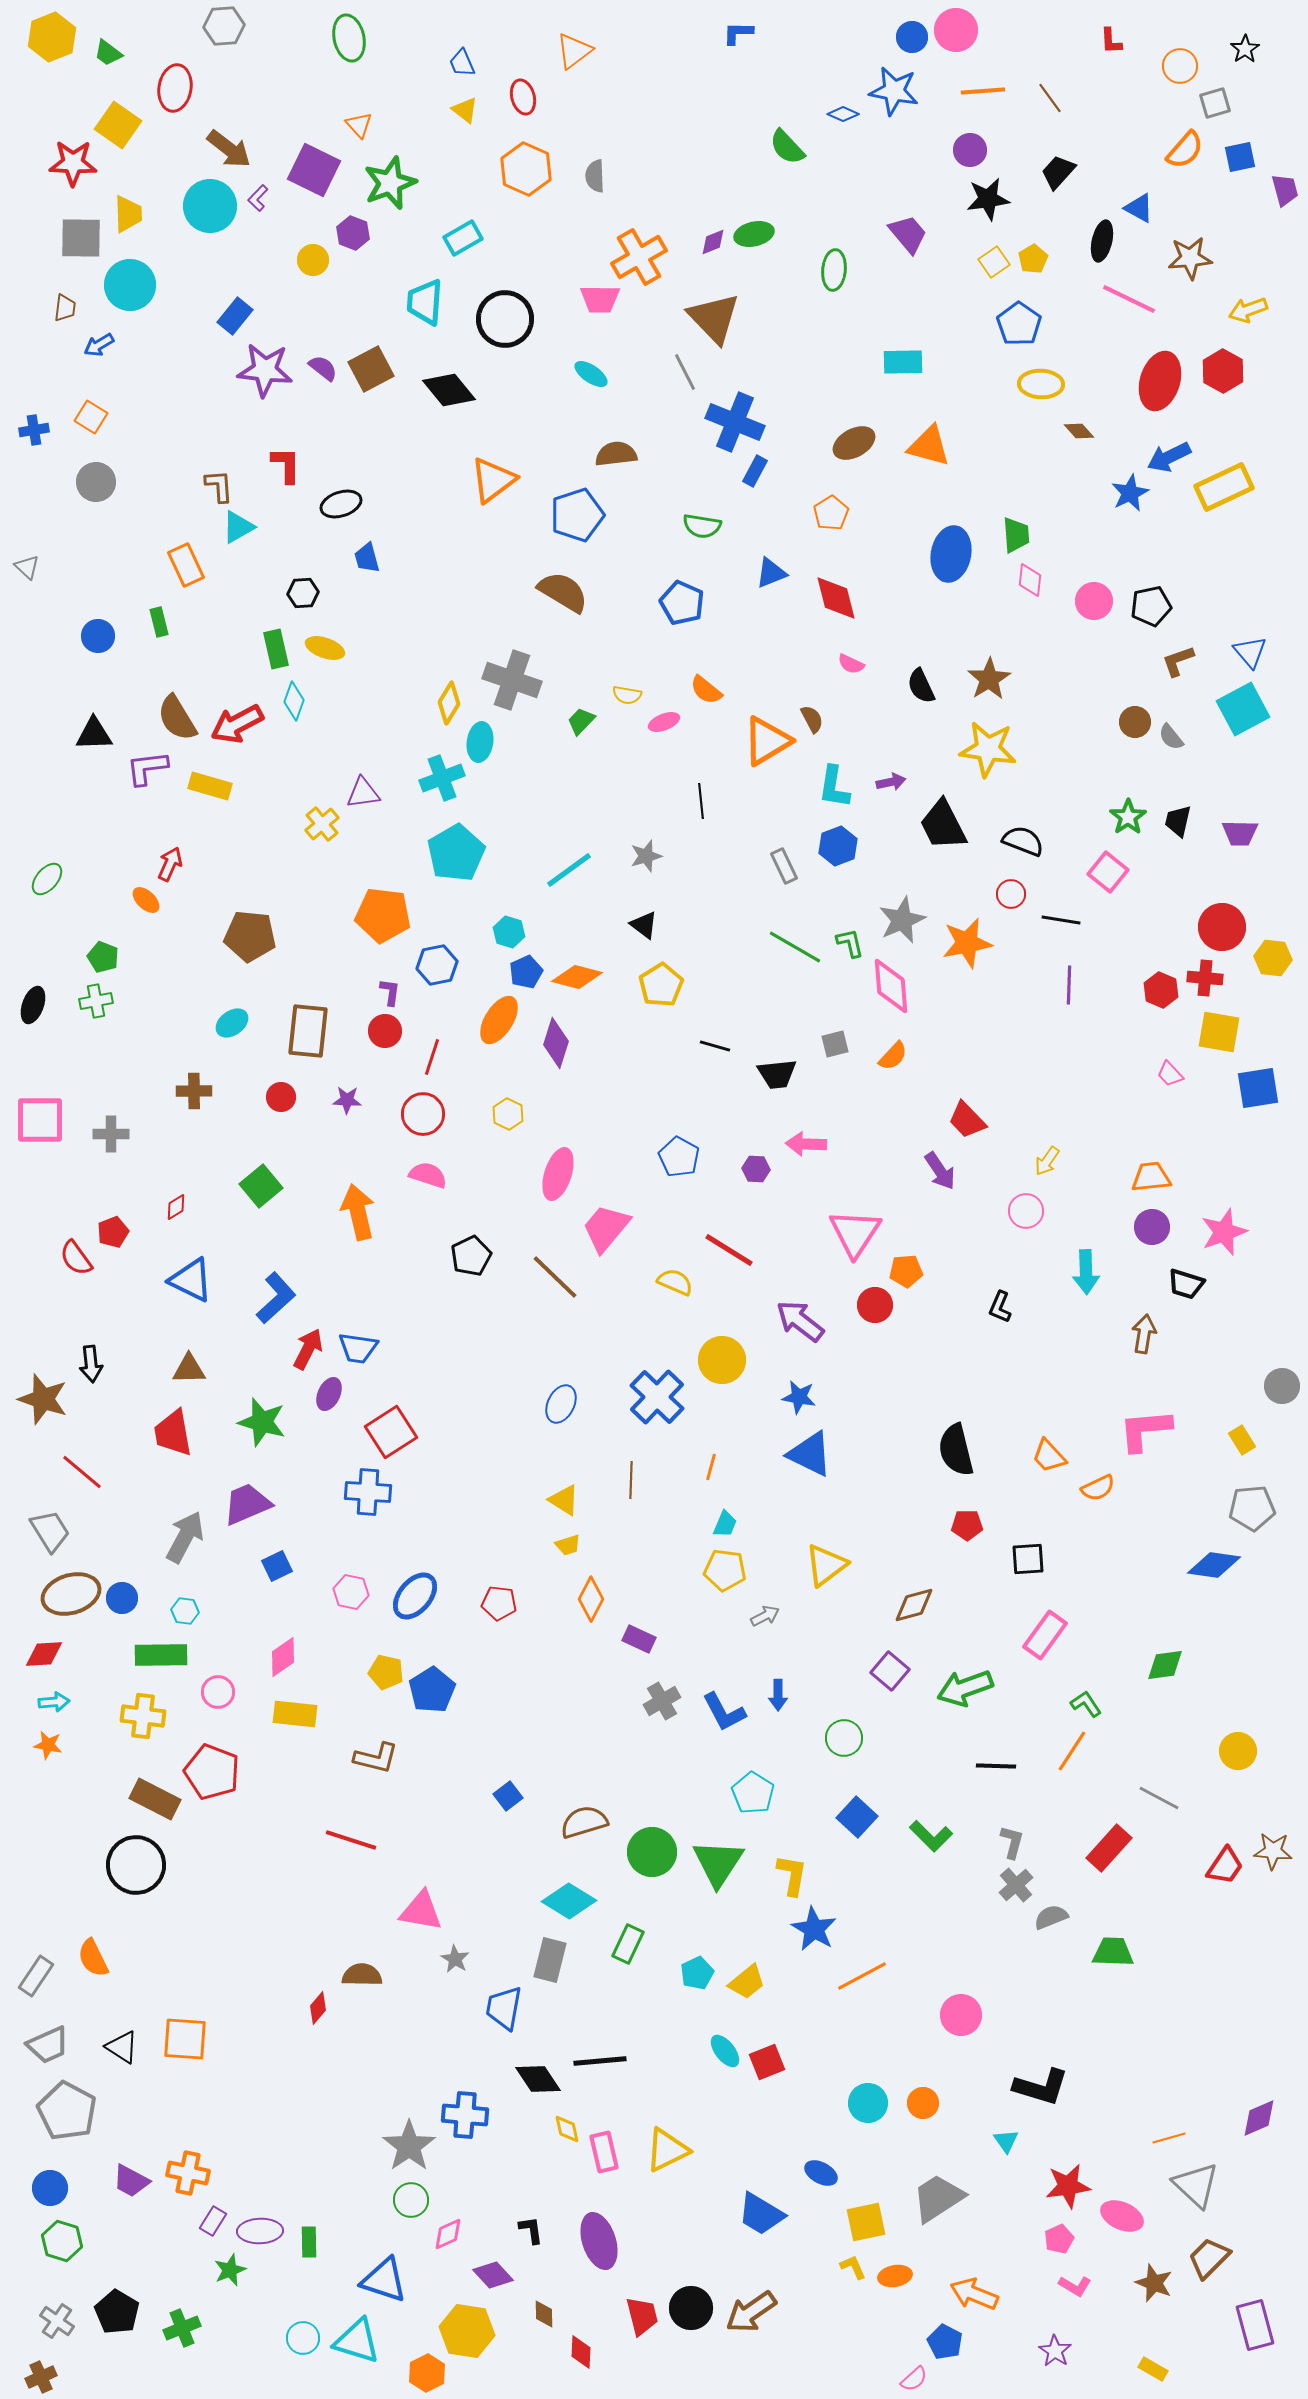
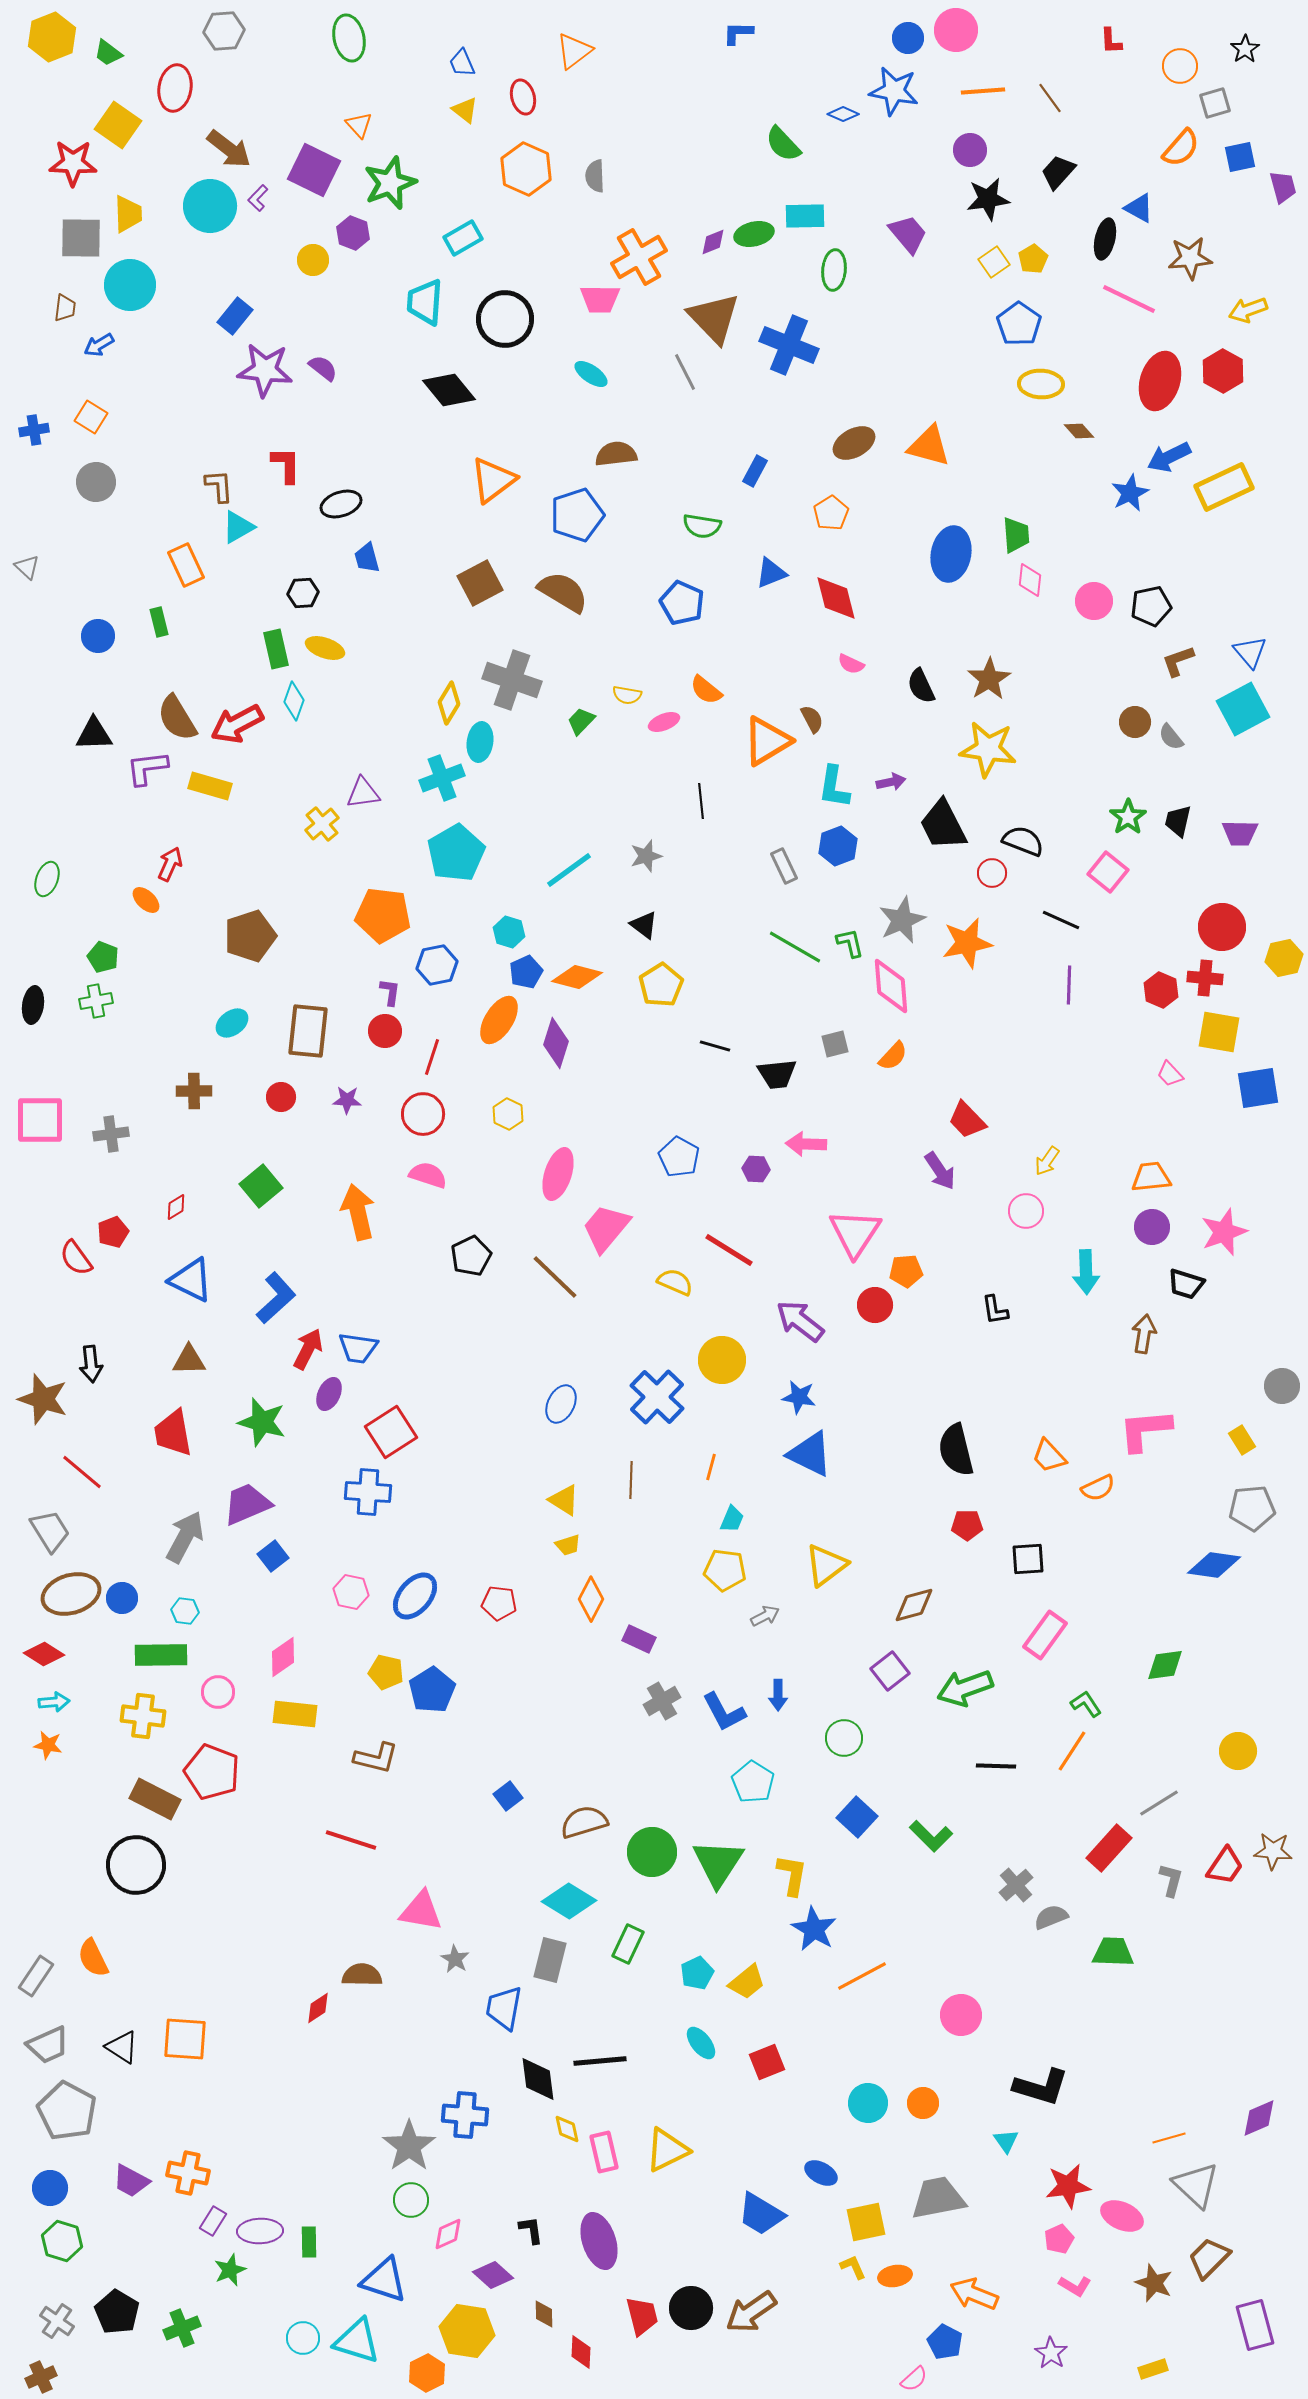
gray hexagon at (224, 26): moved 5 px down
blue circle at (912, 37): moved 4 px left, 1 px down
green semicircle at (787, 147): moved 4 px left, 3 px up
orange semicircle at (1185, 150): moved 4 px left, 2 px up
purple trapezoid at (1285, 190): moved 2 px left, 3 px up
black ellipse at (1102, 241): moved 3 px right, 2 px up
cyan rectangle at (903, 362): moved 98 px left, 146 px up
brown square at (371, 369): moved 109 px right, 214 px down
blue cross at (735, 422): moved 54 px right, 77 px up
green ellipse at (47, 879): rotated 20 degrees counterclockwise
red circle at (1011, 894): moved 19 px left, 21 px up
black line at (1061, 920): rotated 15 degrees clockwise
brown pentagon at (250, 936): rotated 24 degrees counterclockwise
yellow hexagon at (1273, 958): moved 11 px right; rotated 18 degrees counterclockwise
black ellipse at (33, 1005): rotated 12 degrees counterclockwise
gray cross at (111, 1134): rotated 8 degrees counterclockwise
black L-shape at (1000, 1307): moved 5 px left, 3 px down; rotated 32 degrees counterclockwise
brown triangle at (189, 1369): moved 9 px up
cyan trapezoid at (725, 1524): moved 7 px right, 5 px up
blue square at (277, 1566): moved 4 px left, 10 px up; rotated 12 degrees counterclockwise
red diamond at (44, 1654): rotated 36 degrees clockwise
purple square at (890, 1671): rotated 12 degrees clockwise
cyan pentagon at (753, 1793): moved 11 px up
gray line at (1159, 1798): moved 5 px down; rotated 60 degrees counterclockwise
gray L-shape at (1012, 1842): moved 159 px right, 38 px down
red diamond at (318, 2008): rotated 16 degrees clockwise
cyan ellipse at (725, 2051): moved 24 px left, 8 px up
black diamond at (538, 2079): rotated 27 degrees clockwise
gray trapezoid at (938, 2198): rotated 22 degrees clockwise
purple diamond at (493, 2275): rotated 6 degrees counterclockwise
purple star at (1055, 2351): moved 4 px left, 2 px down
yellow rectangle at (1153, 2369): rotated 48 degrees counterclockwise
